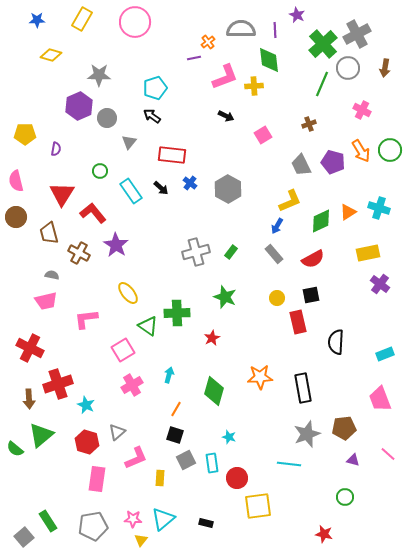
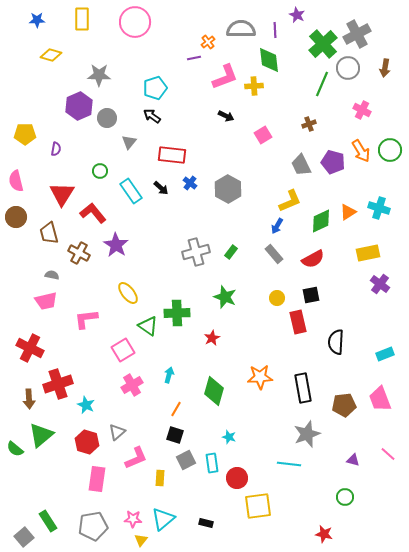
yellow rectangle at (82, 19): rotated 30 degrees counterclockwise
brown pentagon at (344, 428): moved 23 px up
